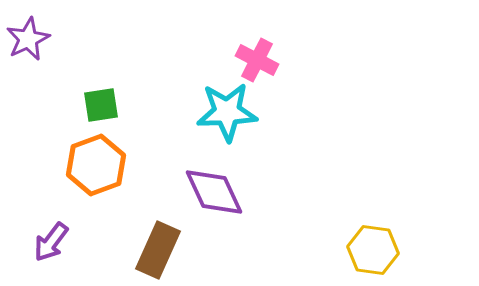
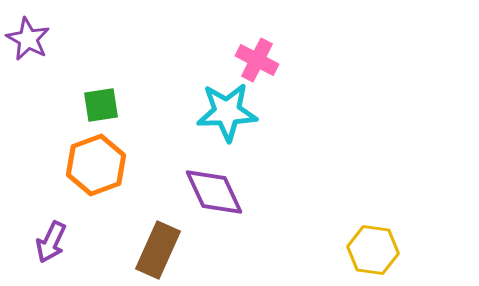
purple star: rotated 18 degrees counterclockwise
purple arrow: rotated 12 degrees counterclockwise
